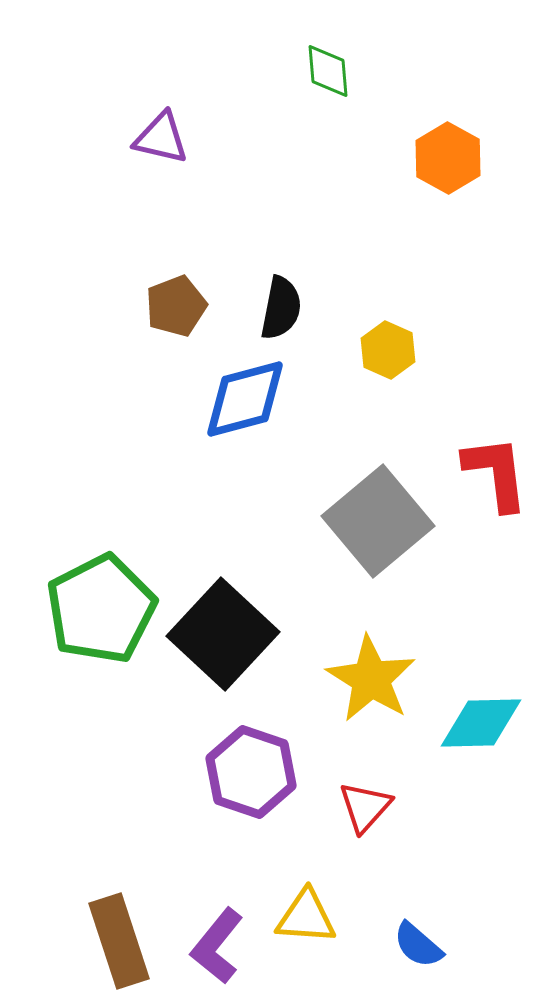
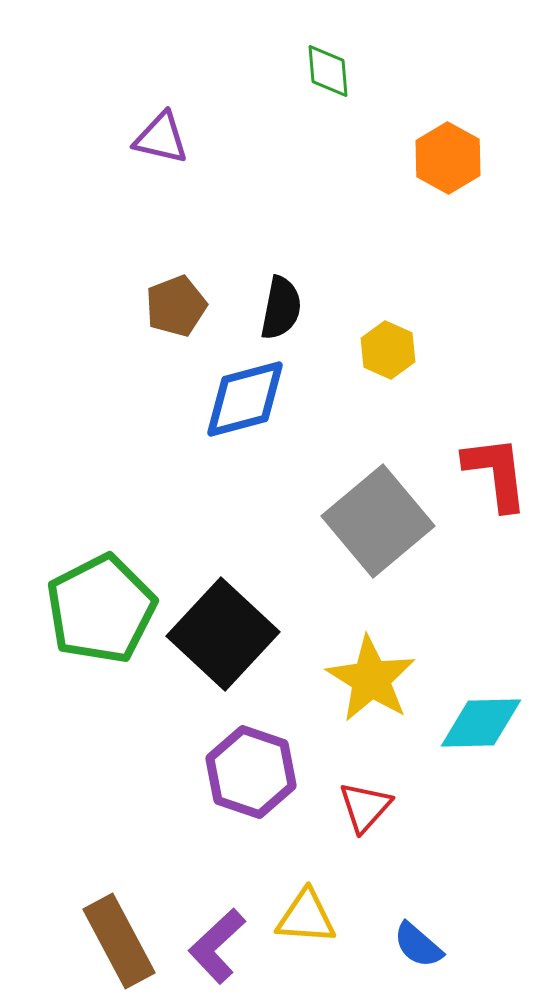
brown rectangle: rotated 10 degrees counterclockwise
purple L-shape: rotated 8 degrees clockwise
